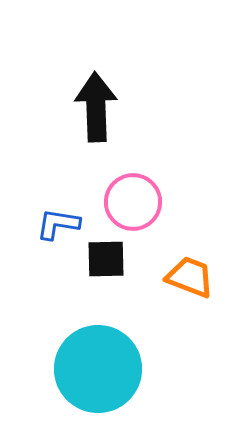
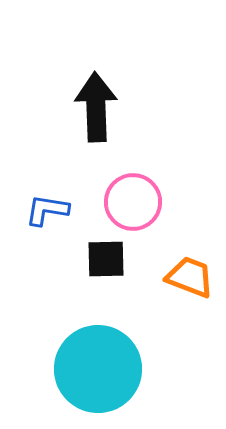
blue L-shape: moved 11 px left, 14 px up
